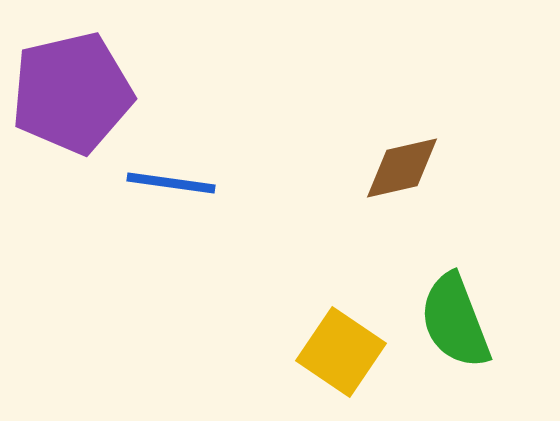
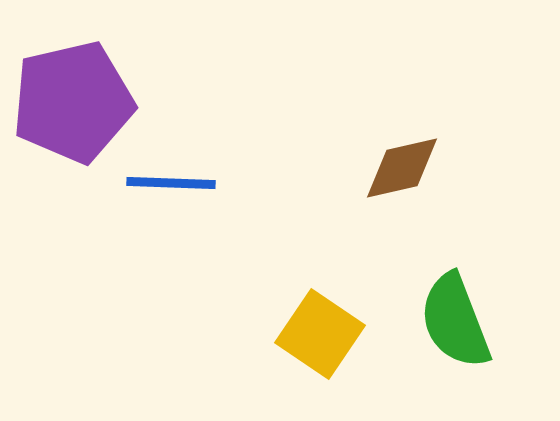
purple pentagon: moved 1 px right, 9 px down
blue line: rotated 6 degrees counterclockwise
yellow square: moved 21 px left, 18 px up
